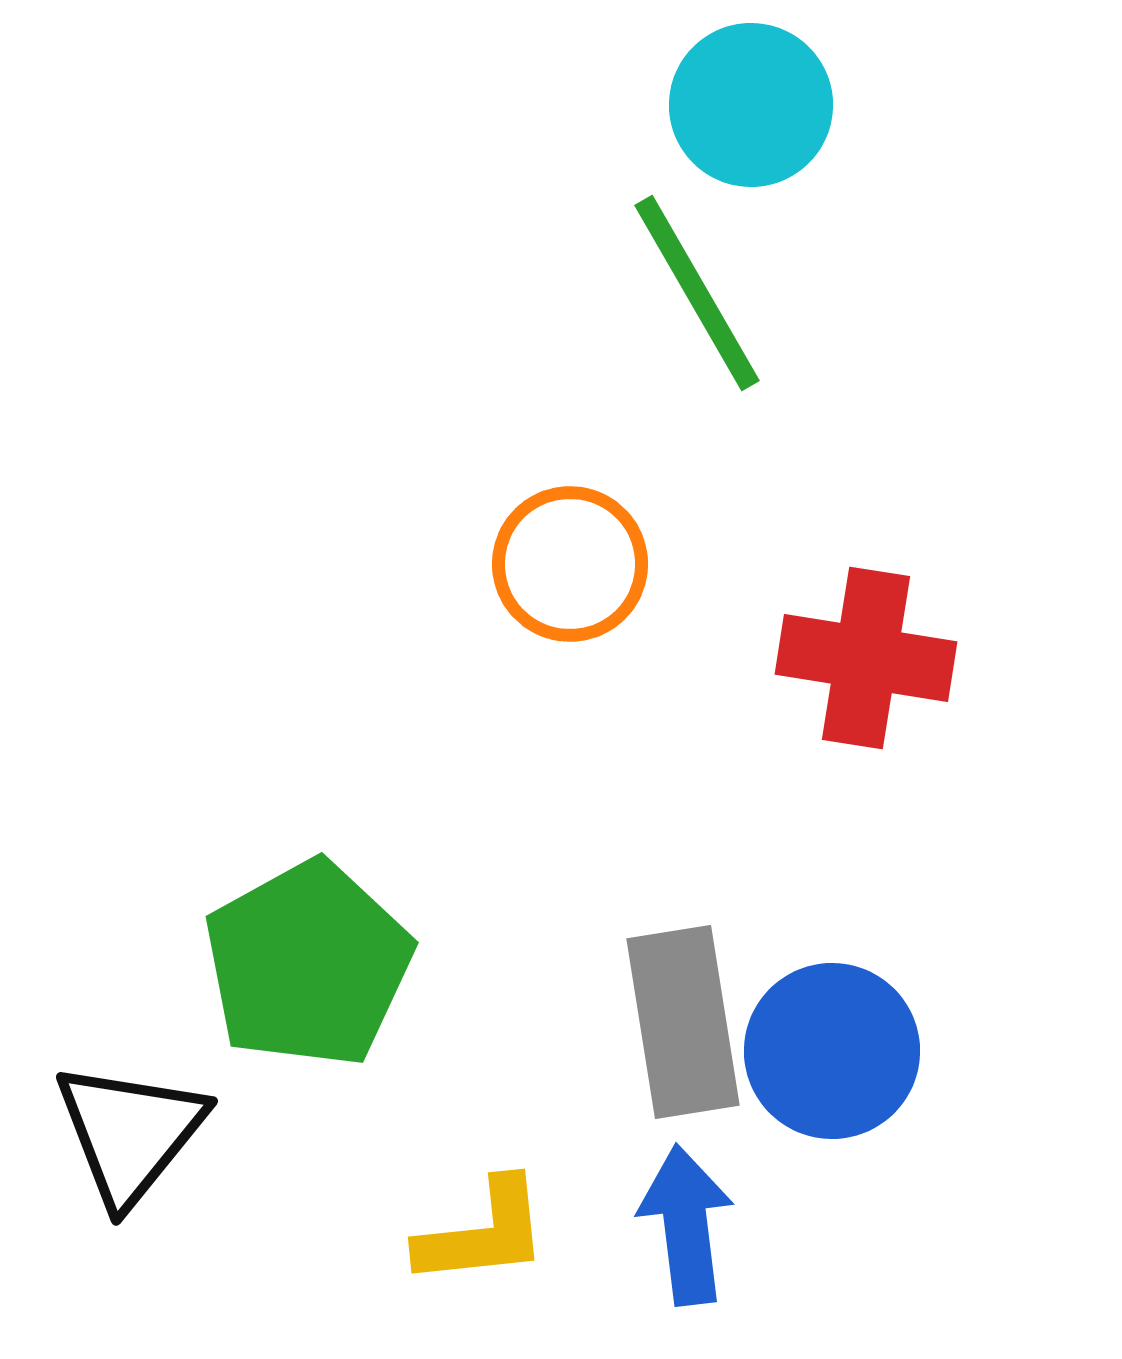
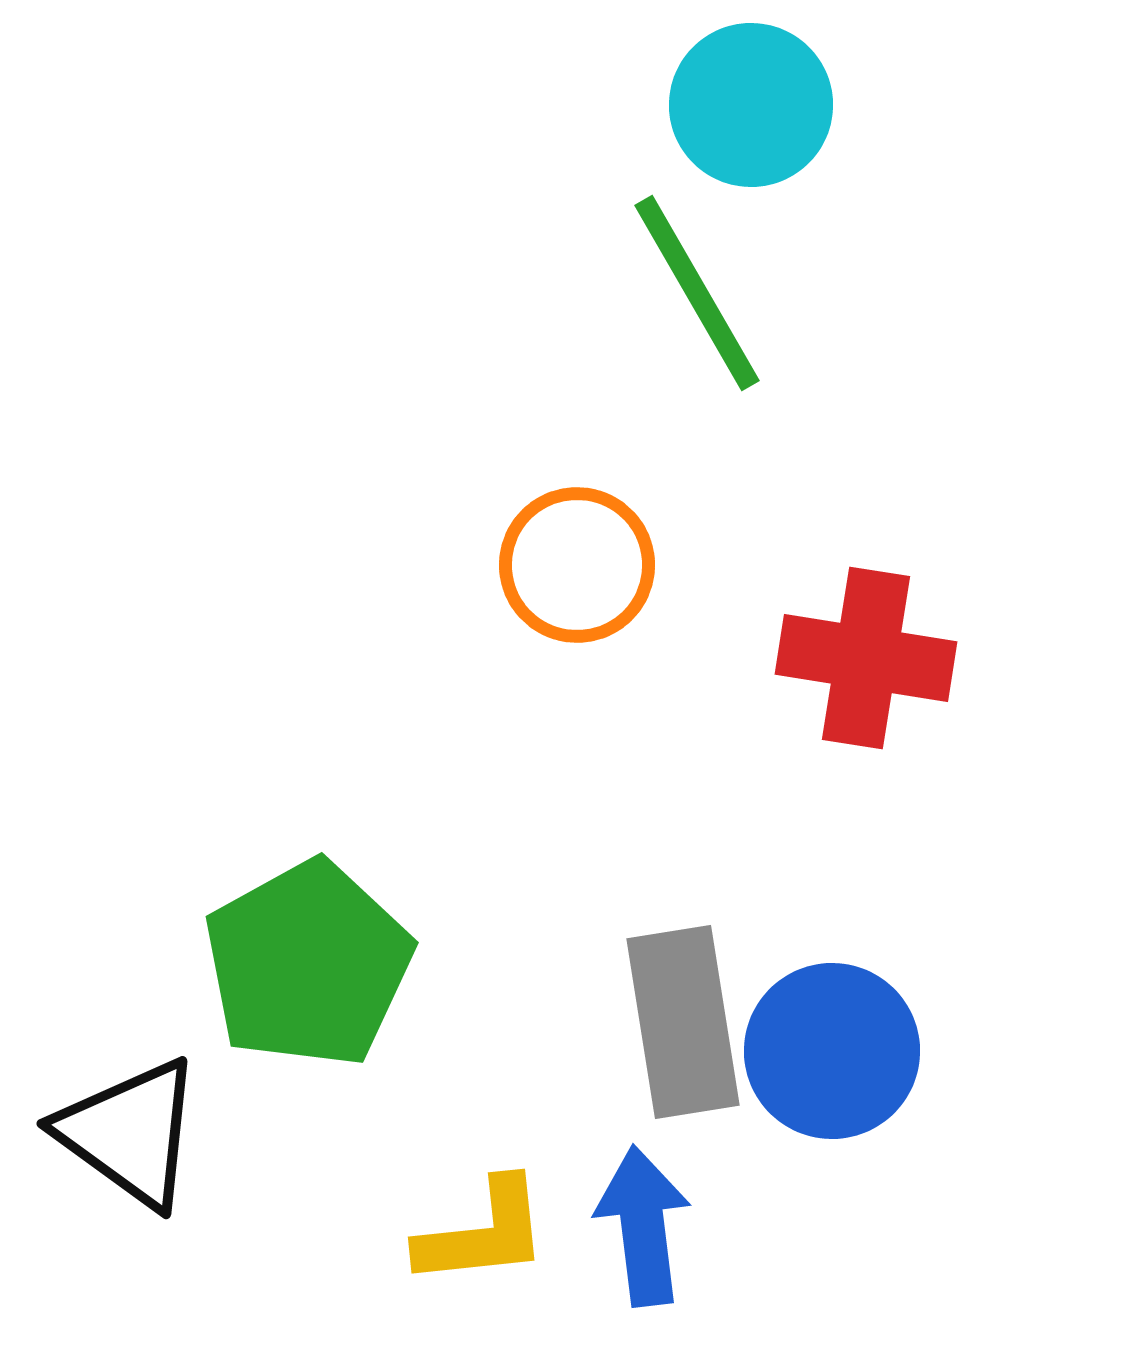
orange circle: moved 7 px right, 1 px down
black triangle: rotated 33 degrees counterclockwise
blue arrow: moved 43 px left, 1 px down
